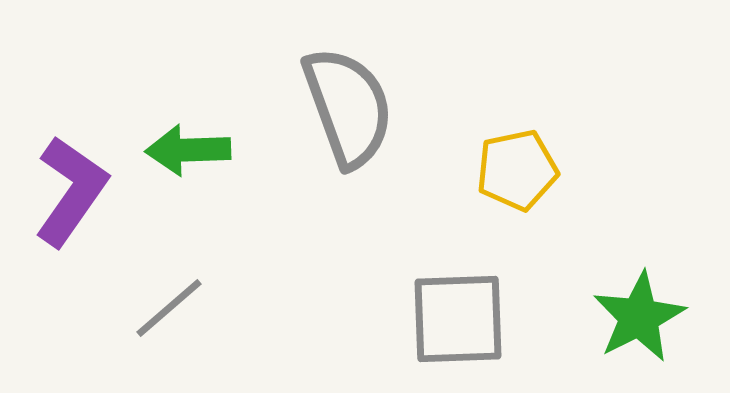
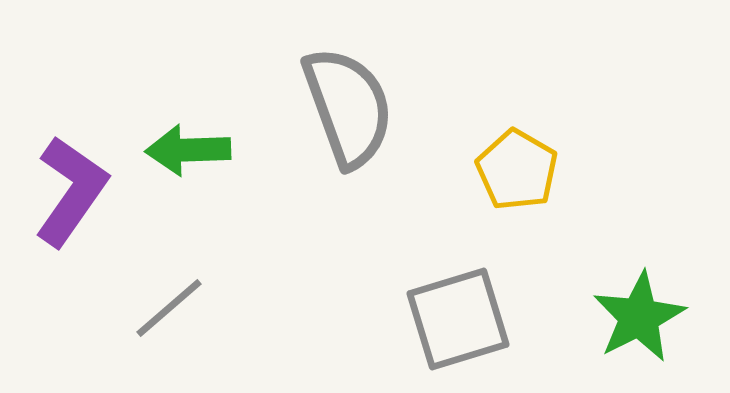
yellow pentagon: rotated 30 degrees counterclockwise
gray square: rotated 15 degrees counterclockwise
